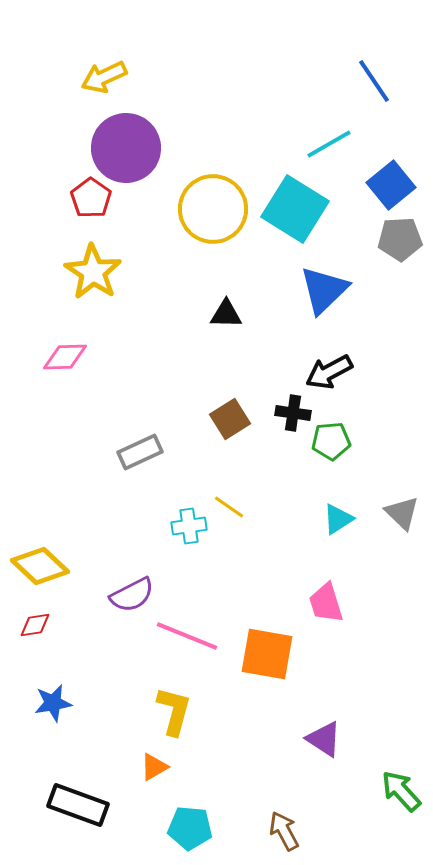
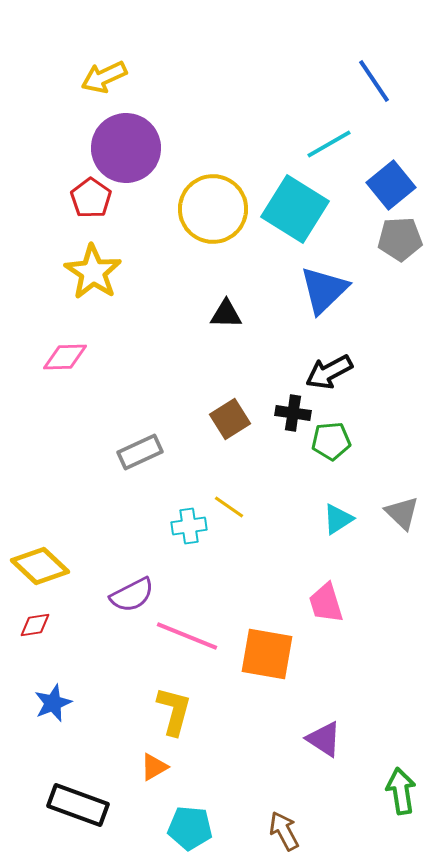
blue star: rotated 12 degrees counterclockwise
green arrow: rotated 33 degrees clockwise
